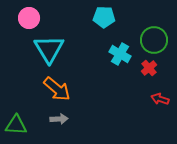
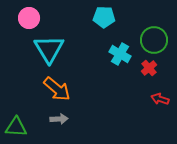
green triangle: moved 2 px down
